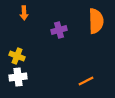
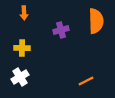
purple cross: moved 2 px right
yellow cross: moved 5 px right, 8 px up; rotated 21 degrees counterclockwise
white cross: moved 2 px right; rotated 24 degrees counterclockwise
